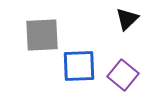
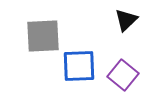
black triangle: moved 1 px left, 1 px down
gray square: moved 1 px right, 1 px down
